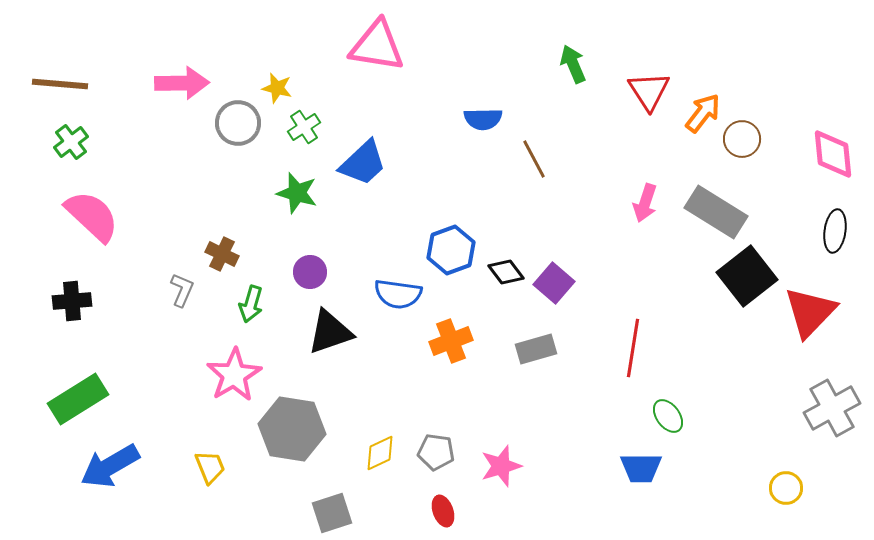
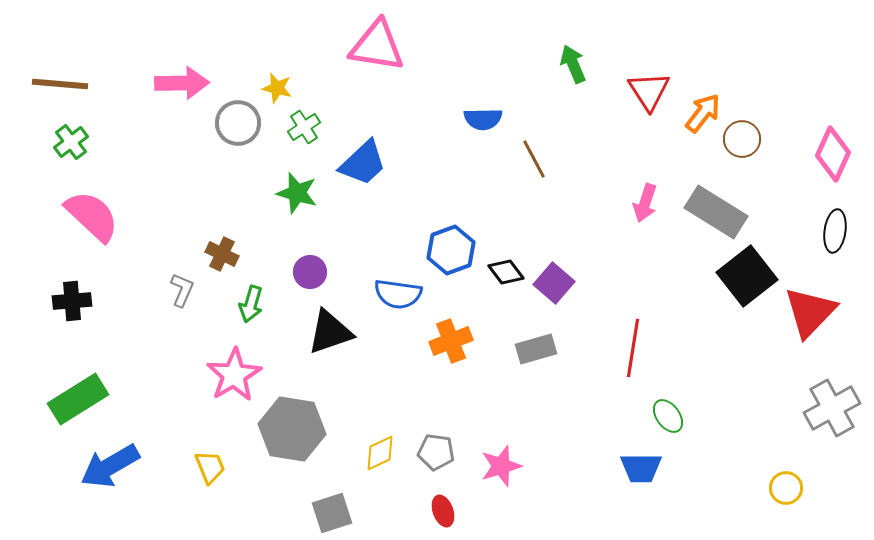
pink diamond at (833, 154): rotated 30 degrees clockwise
